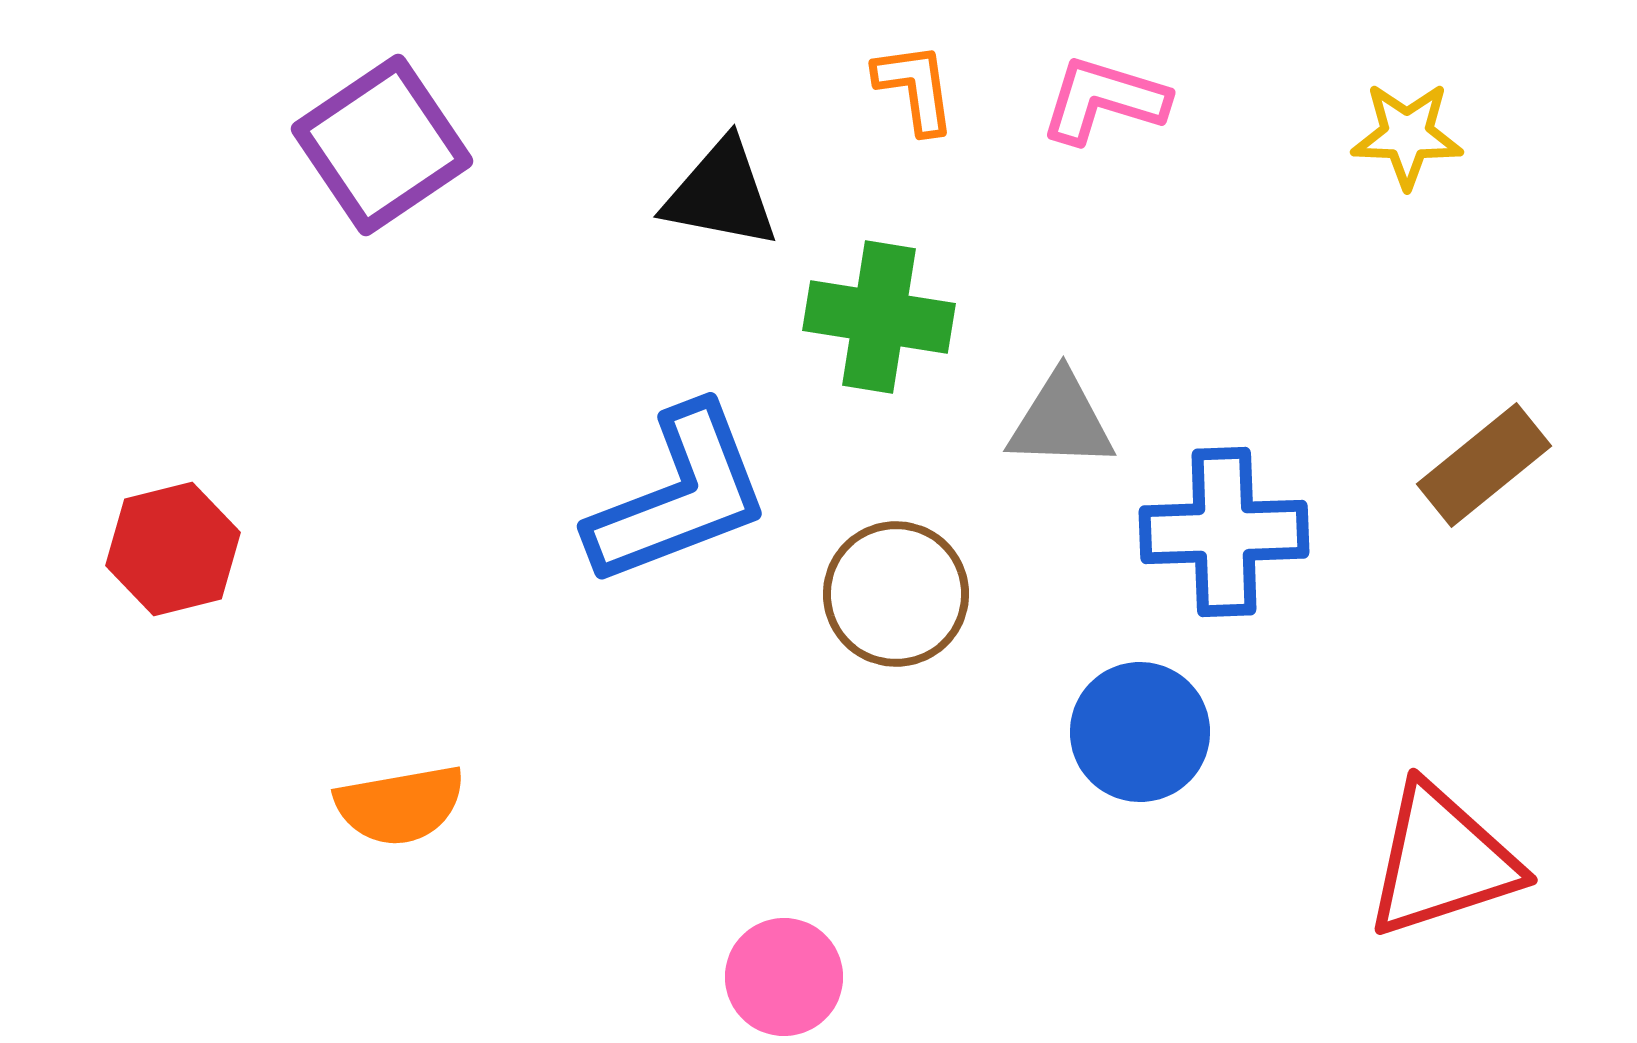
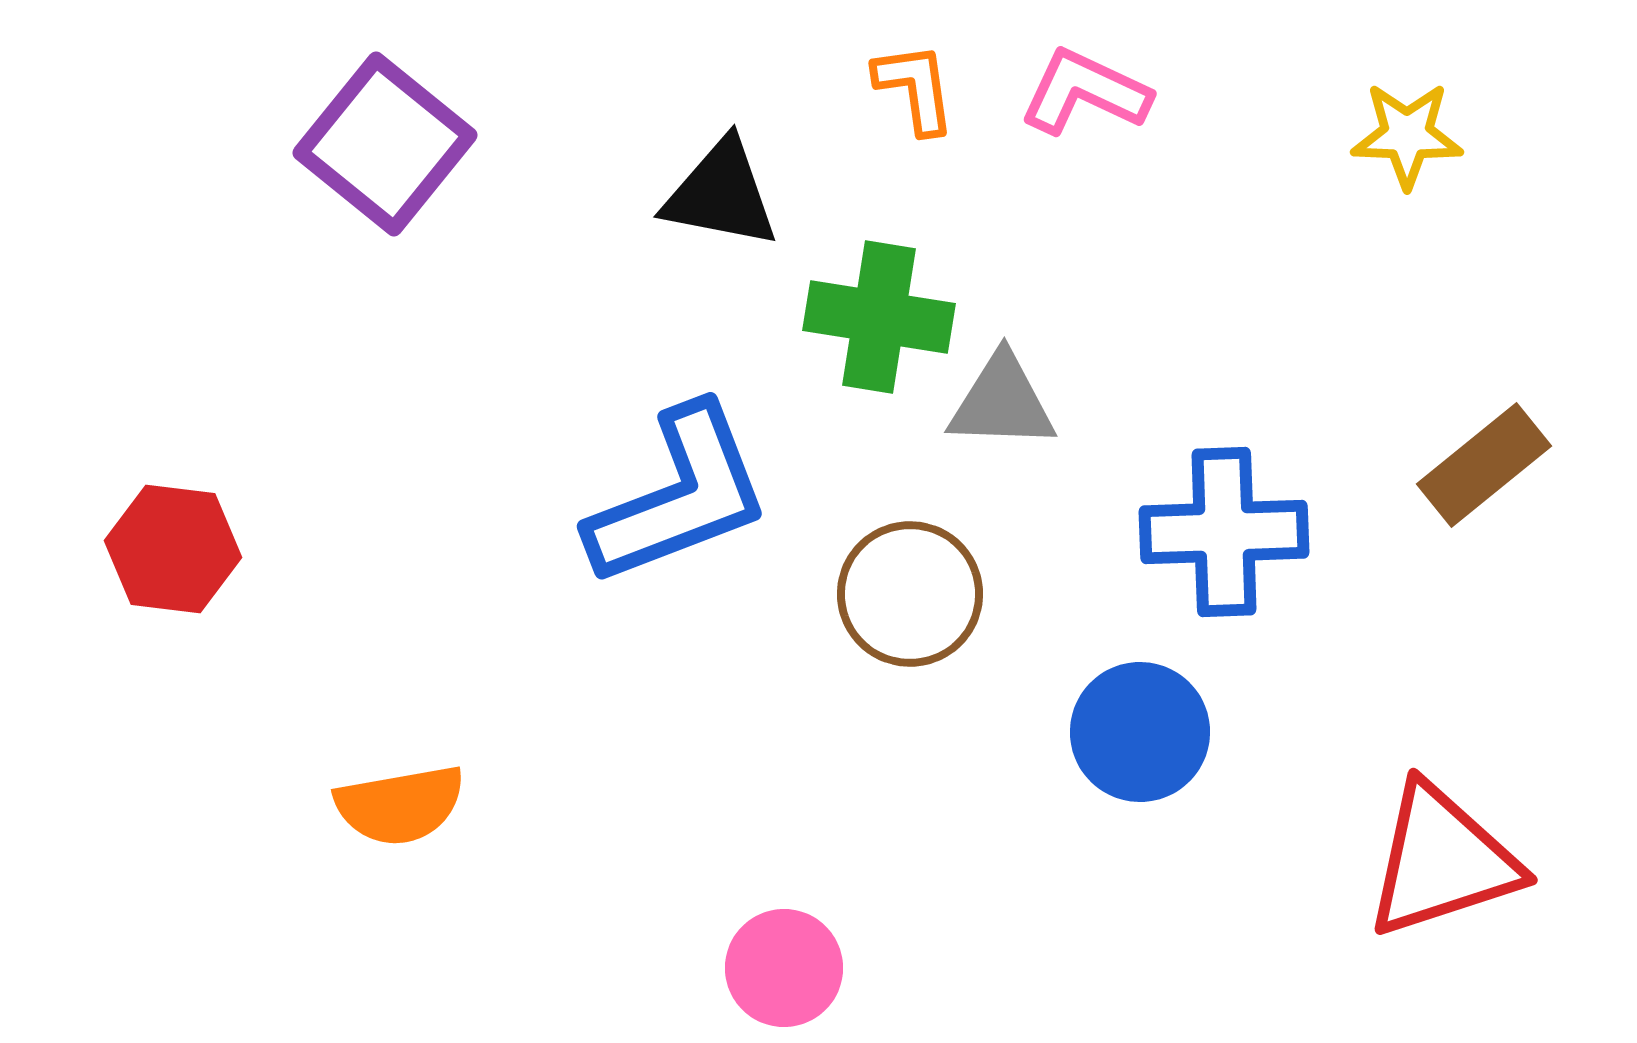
pink L-shape: moved 19 px left, 8 px up; rotated 8 degrees clockwise
purple square: moved 3 px right, 1 px up; rotated 17 degrees counterclockwise
gray triangle: moved 59 px left, 19 px up
red hexagon: rotated 21 degrees clockwise
brown circle: moved 14 px right
pink circle: moved 9 px up
